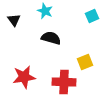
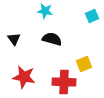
cyan star: rotated 14 degrees counterclockwise
black triangle: moved 19 px down
black semicircle: moved 1 px right, 1 px down
yellow square: moved 1 px left, 2 px down
red star: rotated 20 degrees clockwise
